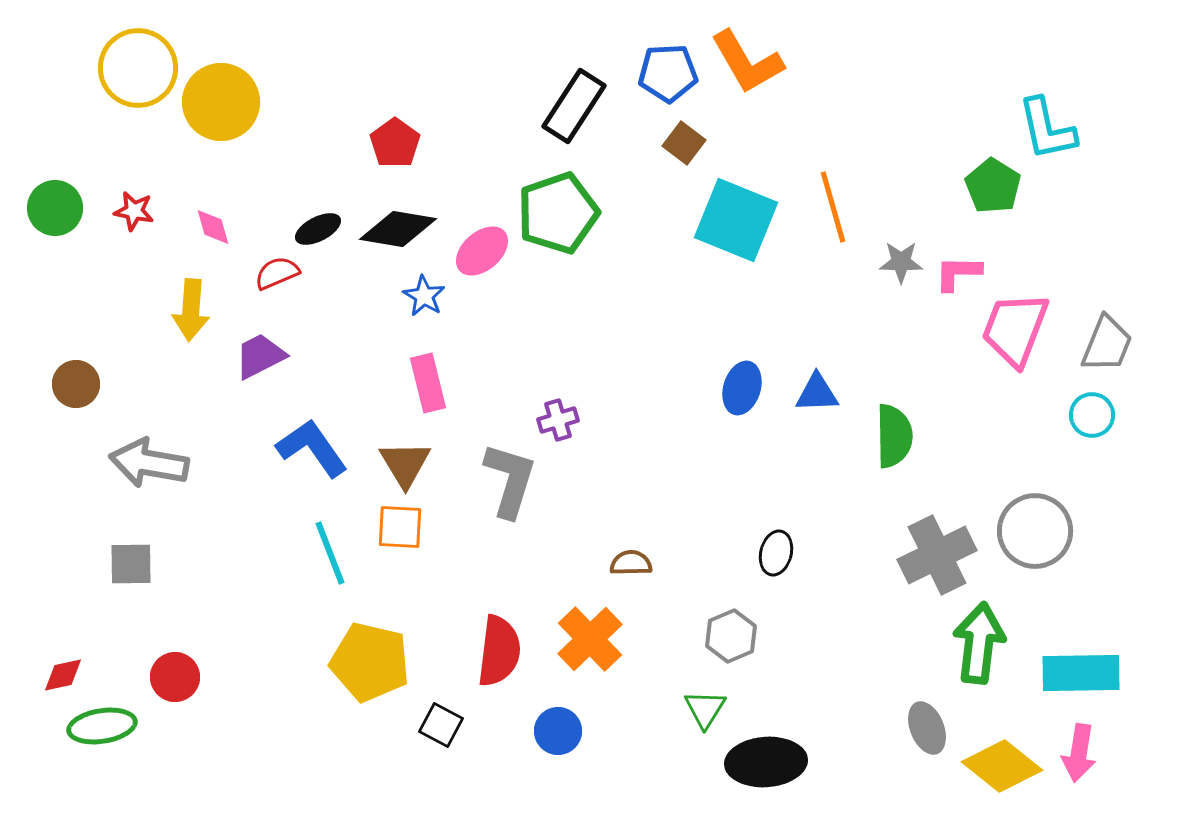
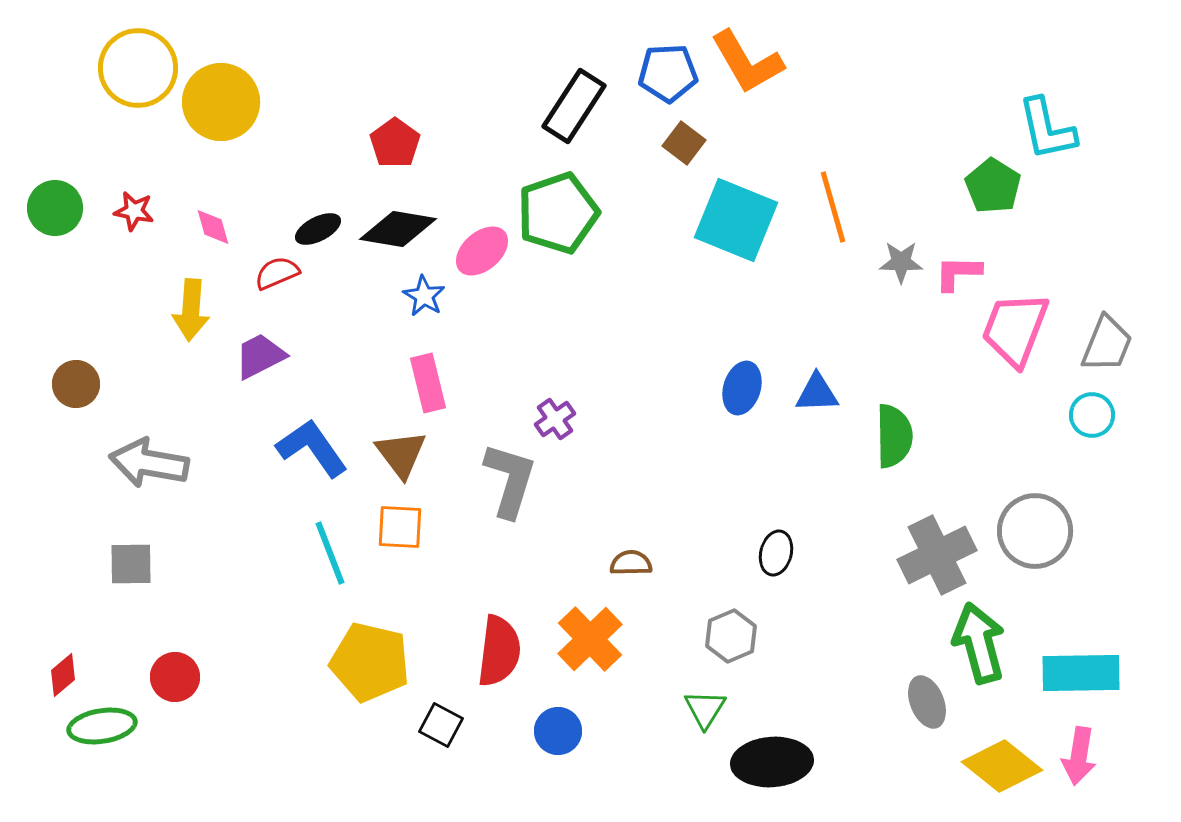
purple cross at (558, 420): moved 3 px left, 1 px up; rotated 18 degrees counterclockwise
brown triangle at (405, 464): moved 4 px left, 10 px up; rotated 6 degrees counterclockwise
green arrow at (979, 643): rotated 22 degrees counterclockwise
red diamond at (63, 675): rotated 27 degrees counterclockwise
gray ellipse at (927, 728): moved 26 px up
pink arrow at (1079, 753): moved 3 px down
black ellipse at (766, 762): moved 6 px right
